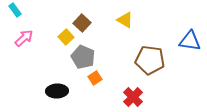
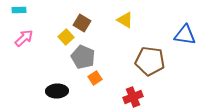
cyan rectangle: moved 4 px right; rotated 56 degrees counterclockwise
brown square: rotated 12 degrees counterclockwise
blue triangle: moved 5 px left, 6 px up
brown pentagon: moved 1 px down
red cross: rotated 24 degrees clockwise
